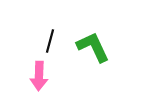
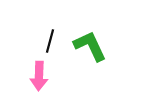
green L-shape: moved 3 px left, 1 px up
